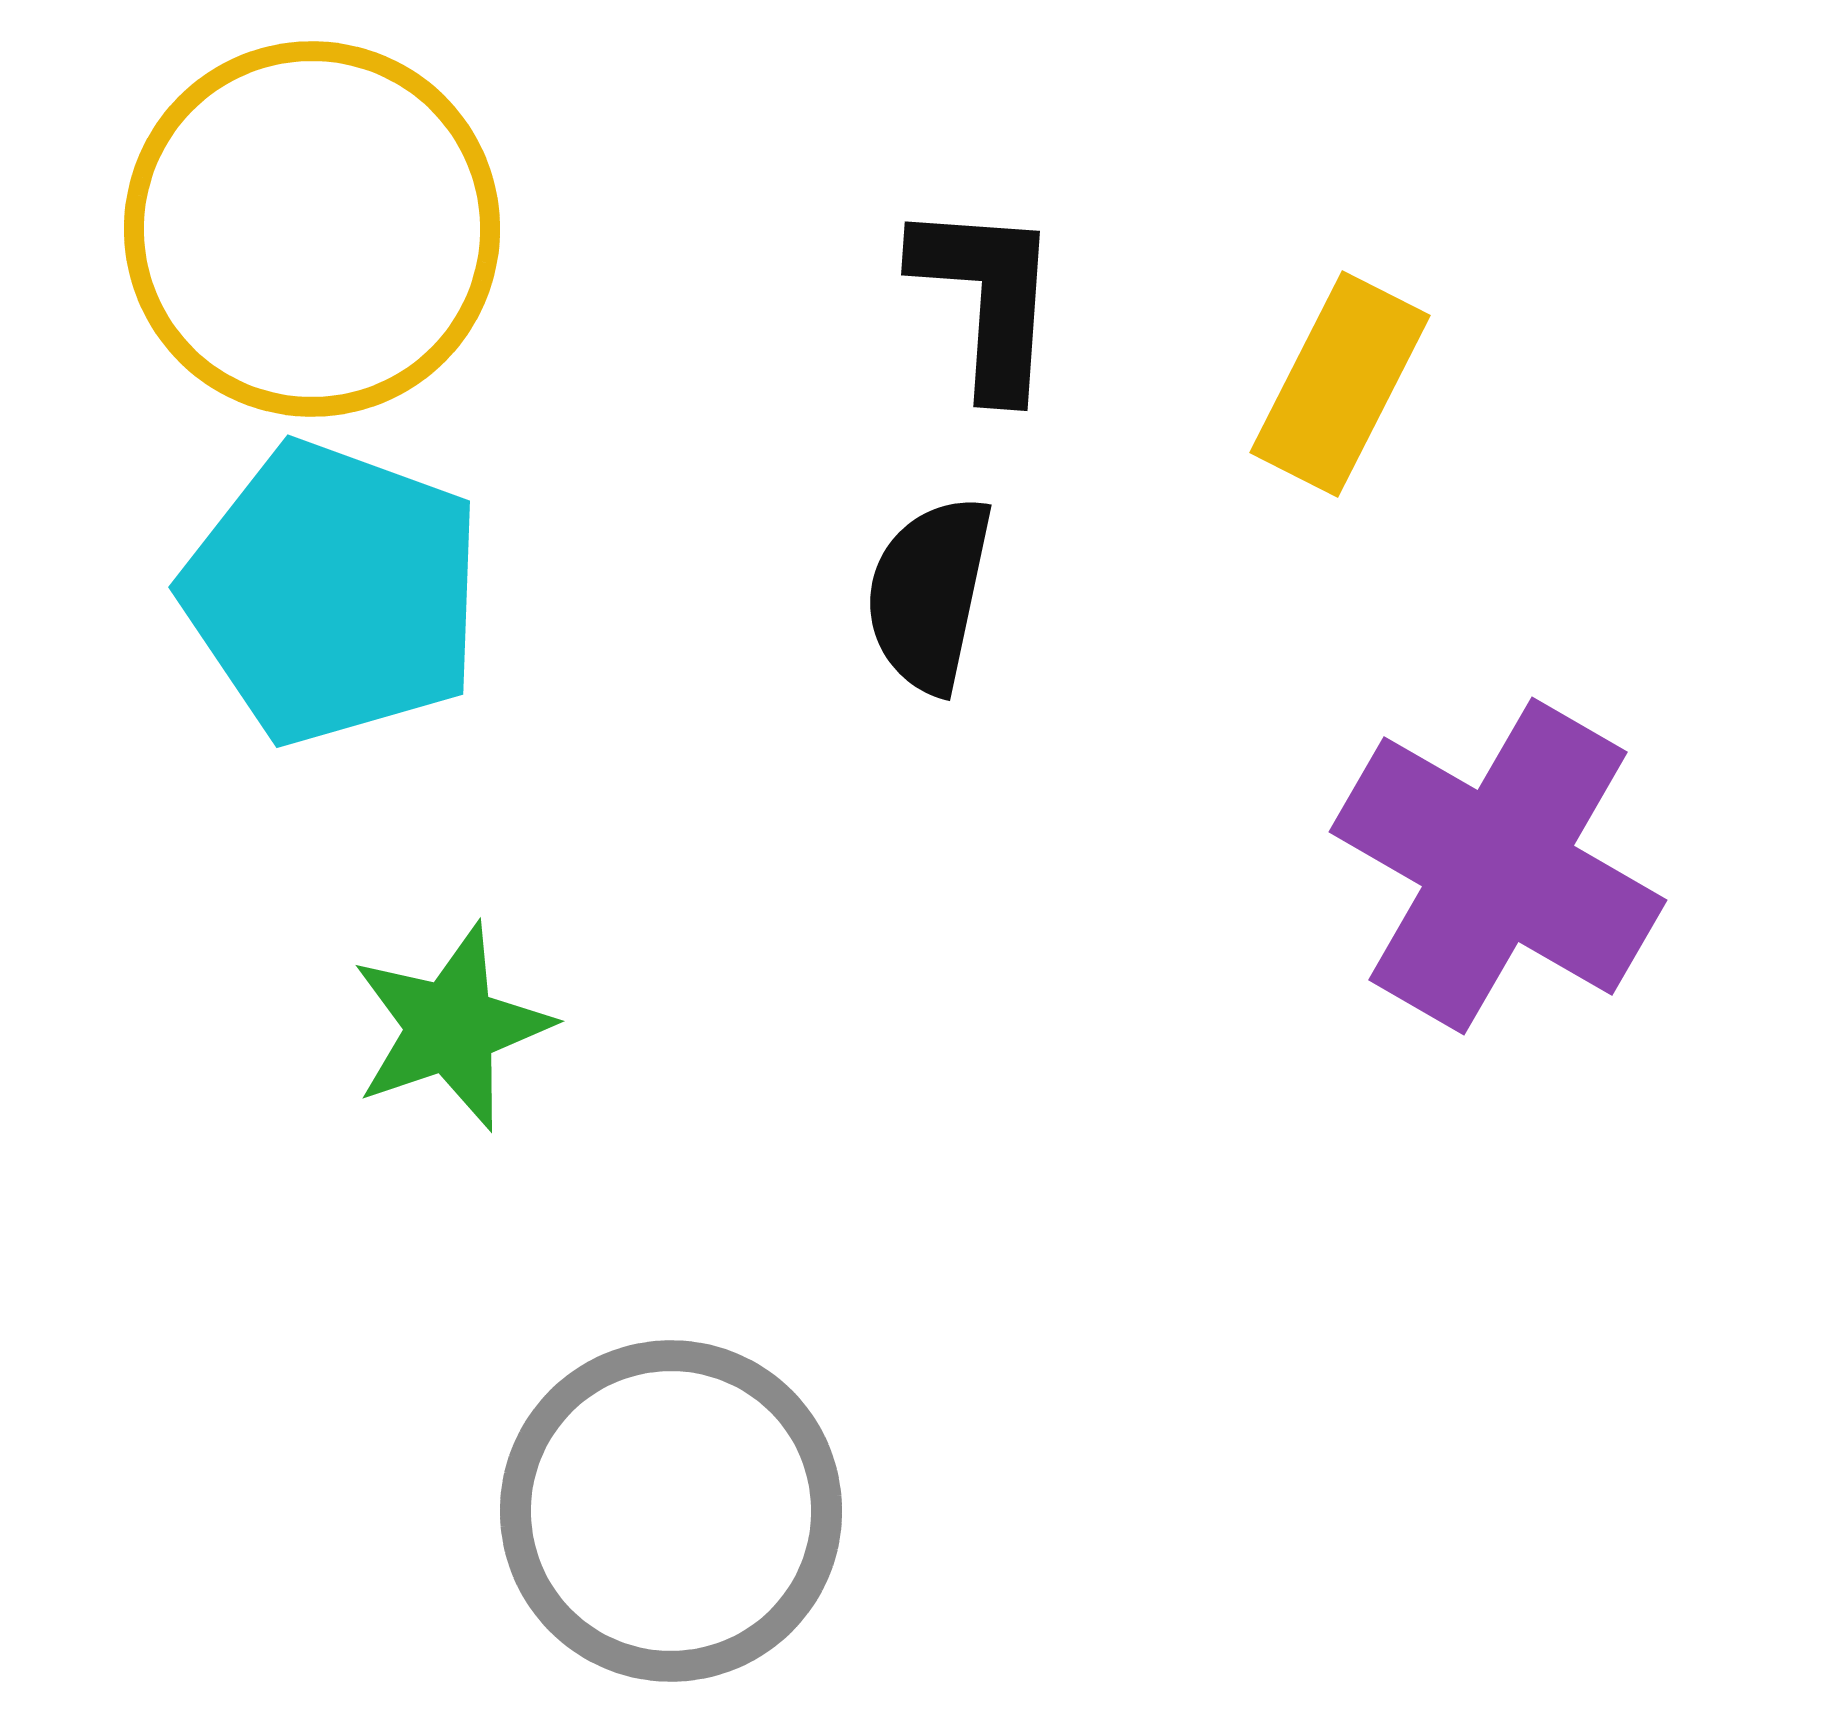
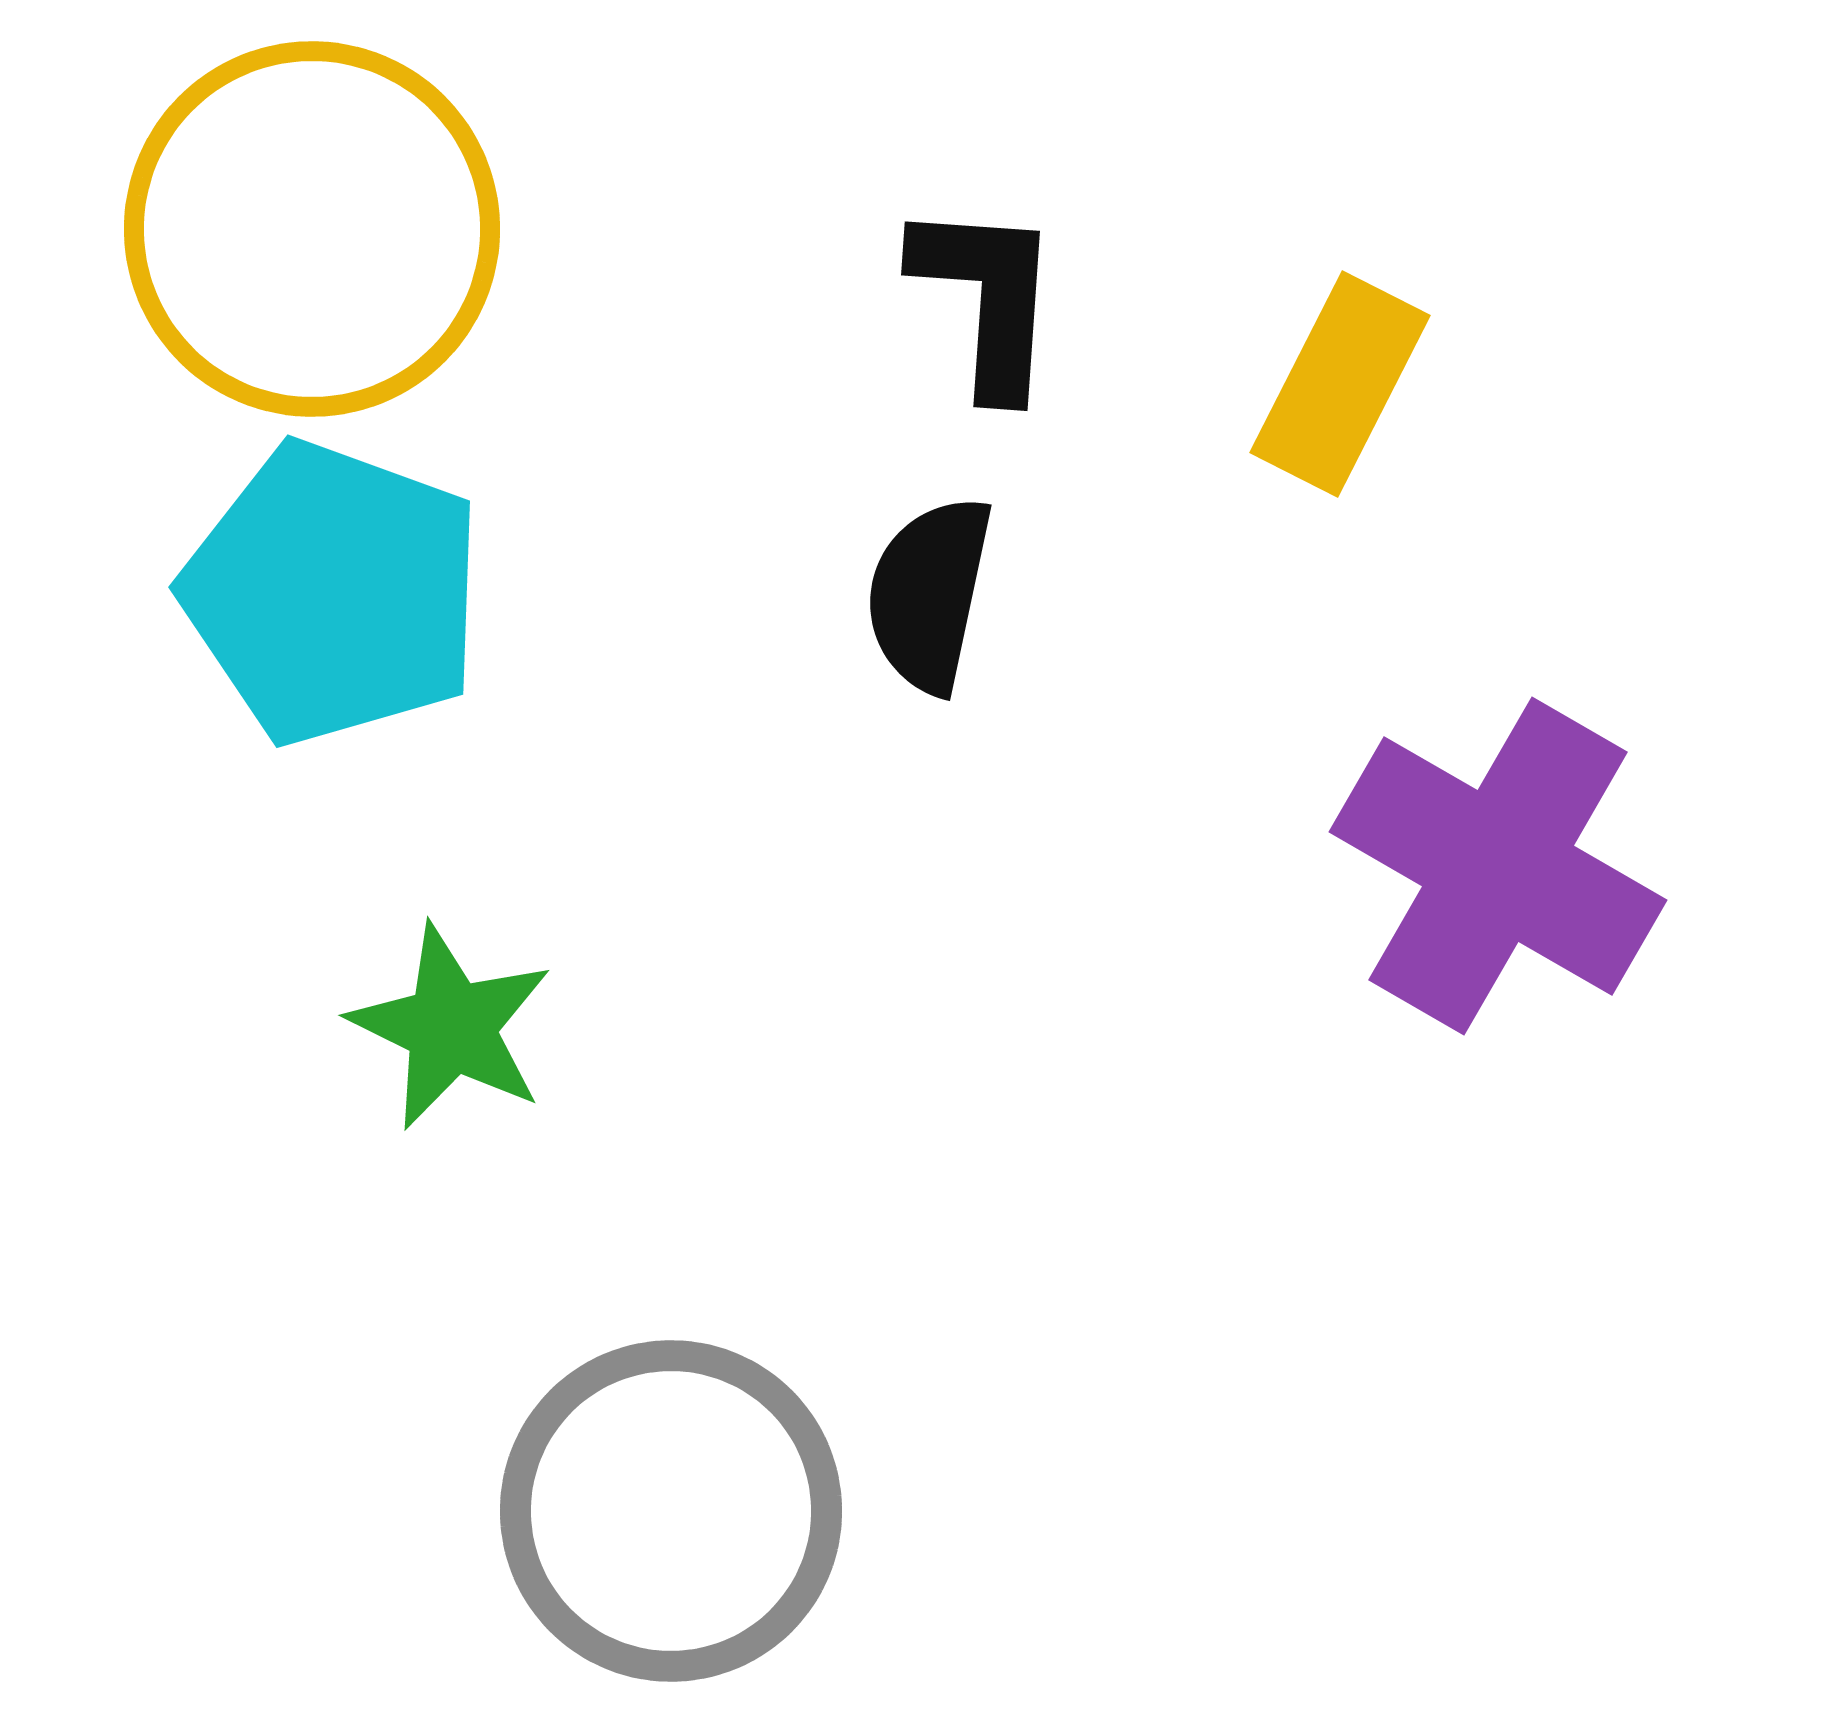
green star: rotated 27 degrees counterclockwise
